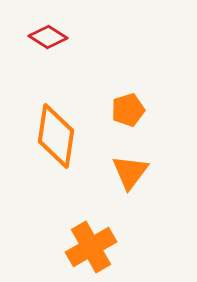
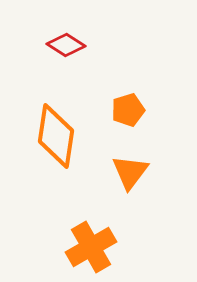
red diamond: moved 18 px right, 8 px down
